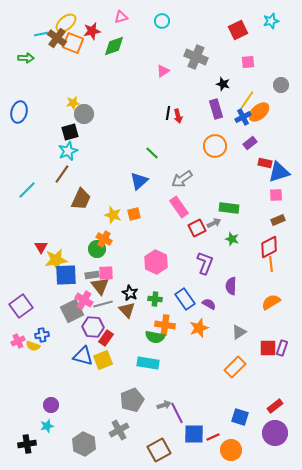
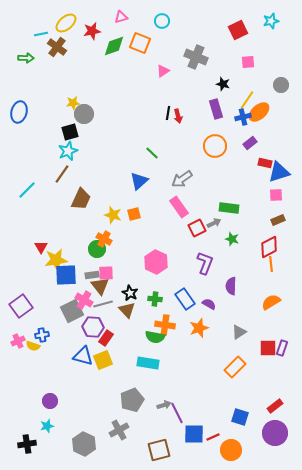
brown cross at (57, 38): moved 9 px down
orange square at (73, 43): moved 67 px right
blue cross at (243, 117): rotated 14 degrees clockwise
purple circle at (51, 405): moved 1 px left, 4 px up
brown square at (159, 450): rotated 15 degrees clockwise
